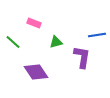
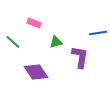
blue line: moved 1 px right, 2 px up
purple L-shape: moved 2 px left
